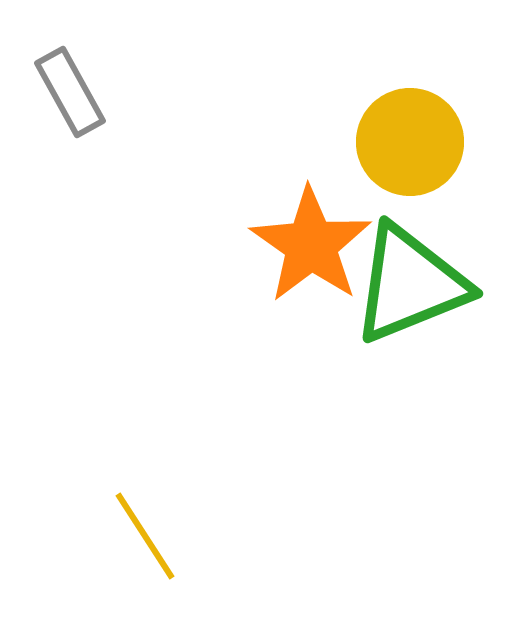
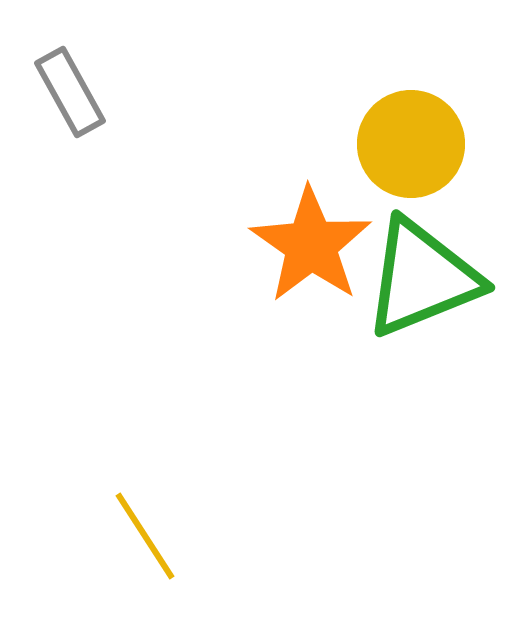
yellow circle: moved 1 px right, 2 px down
green triangle: moved 12 px right, 6 px up
